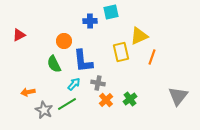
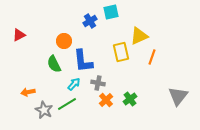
blue cross: rotated 32 degrees counterclockwise
